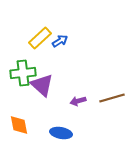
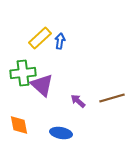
blue arrow: rotated 49 degrees counterclockwise
purple arrow: rotated 56 degrees clockwise
